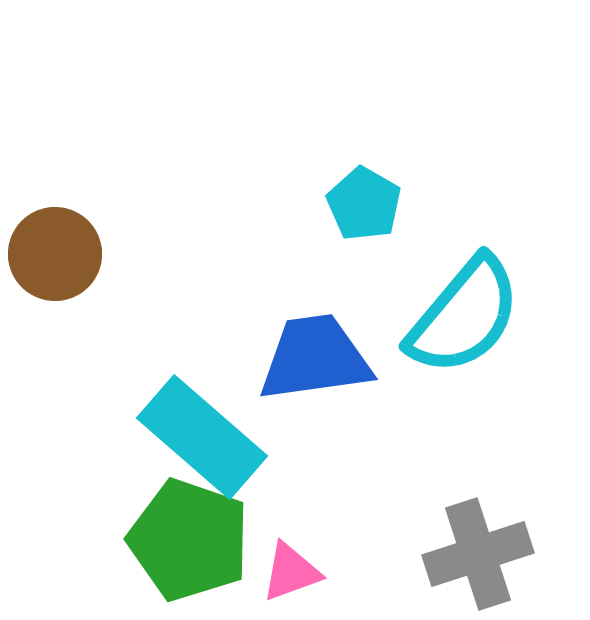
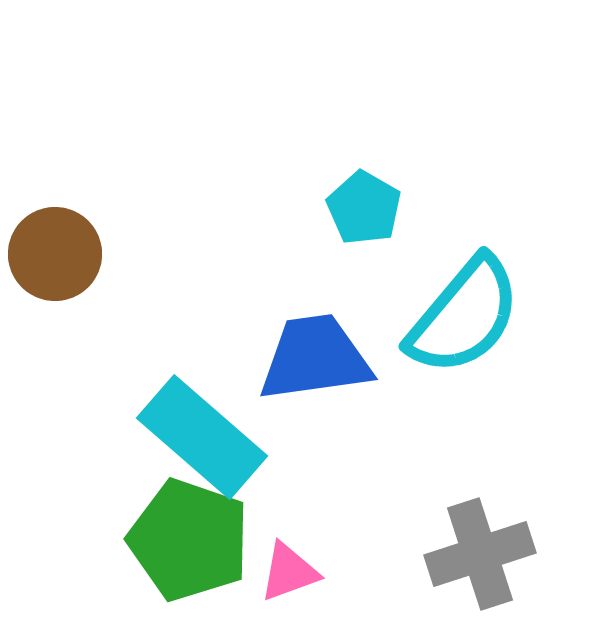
cyan pentagon: moved 4 px down
gray cross: moved 2 px right
pink triangle: moved 2 px left
